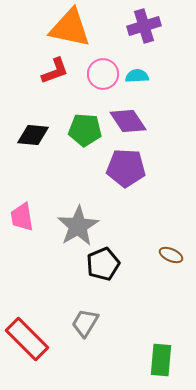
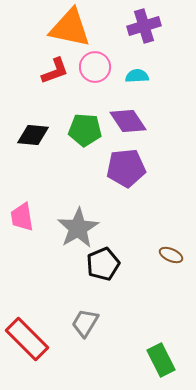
pink circle: moved 8 px left, 7 px up
purple pentagon: rotated 9 degrees counterclockwise
gray star: moved 2 px down
green rectangle: rotated 32 degrees counterclockwise
